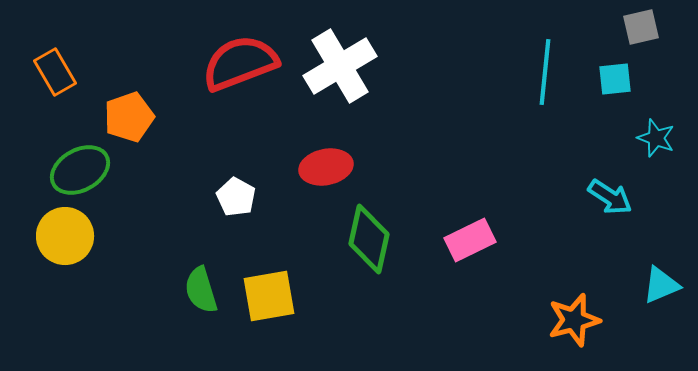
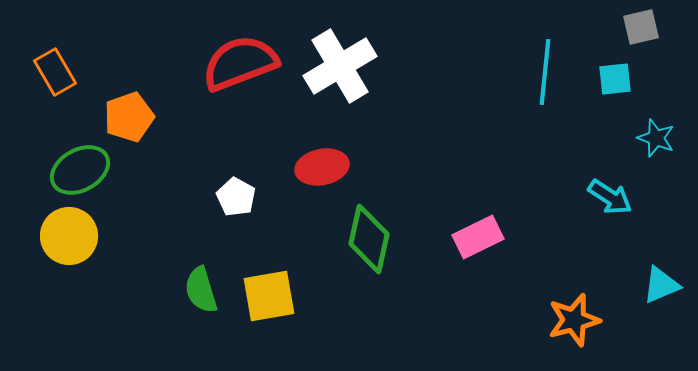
red ellipse: moved 4 px left
yellow circle: moved 4 px right
pink rectangle: moved 8 px right, 3 px up
